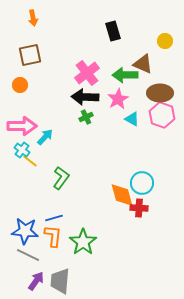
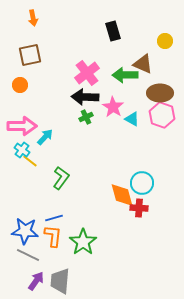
pink star: moved 5 px left, 8 px down; rotated 10 degrees counterclockwise
